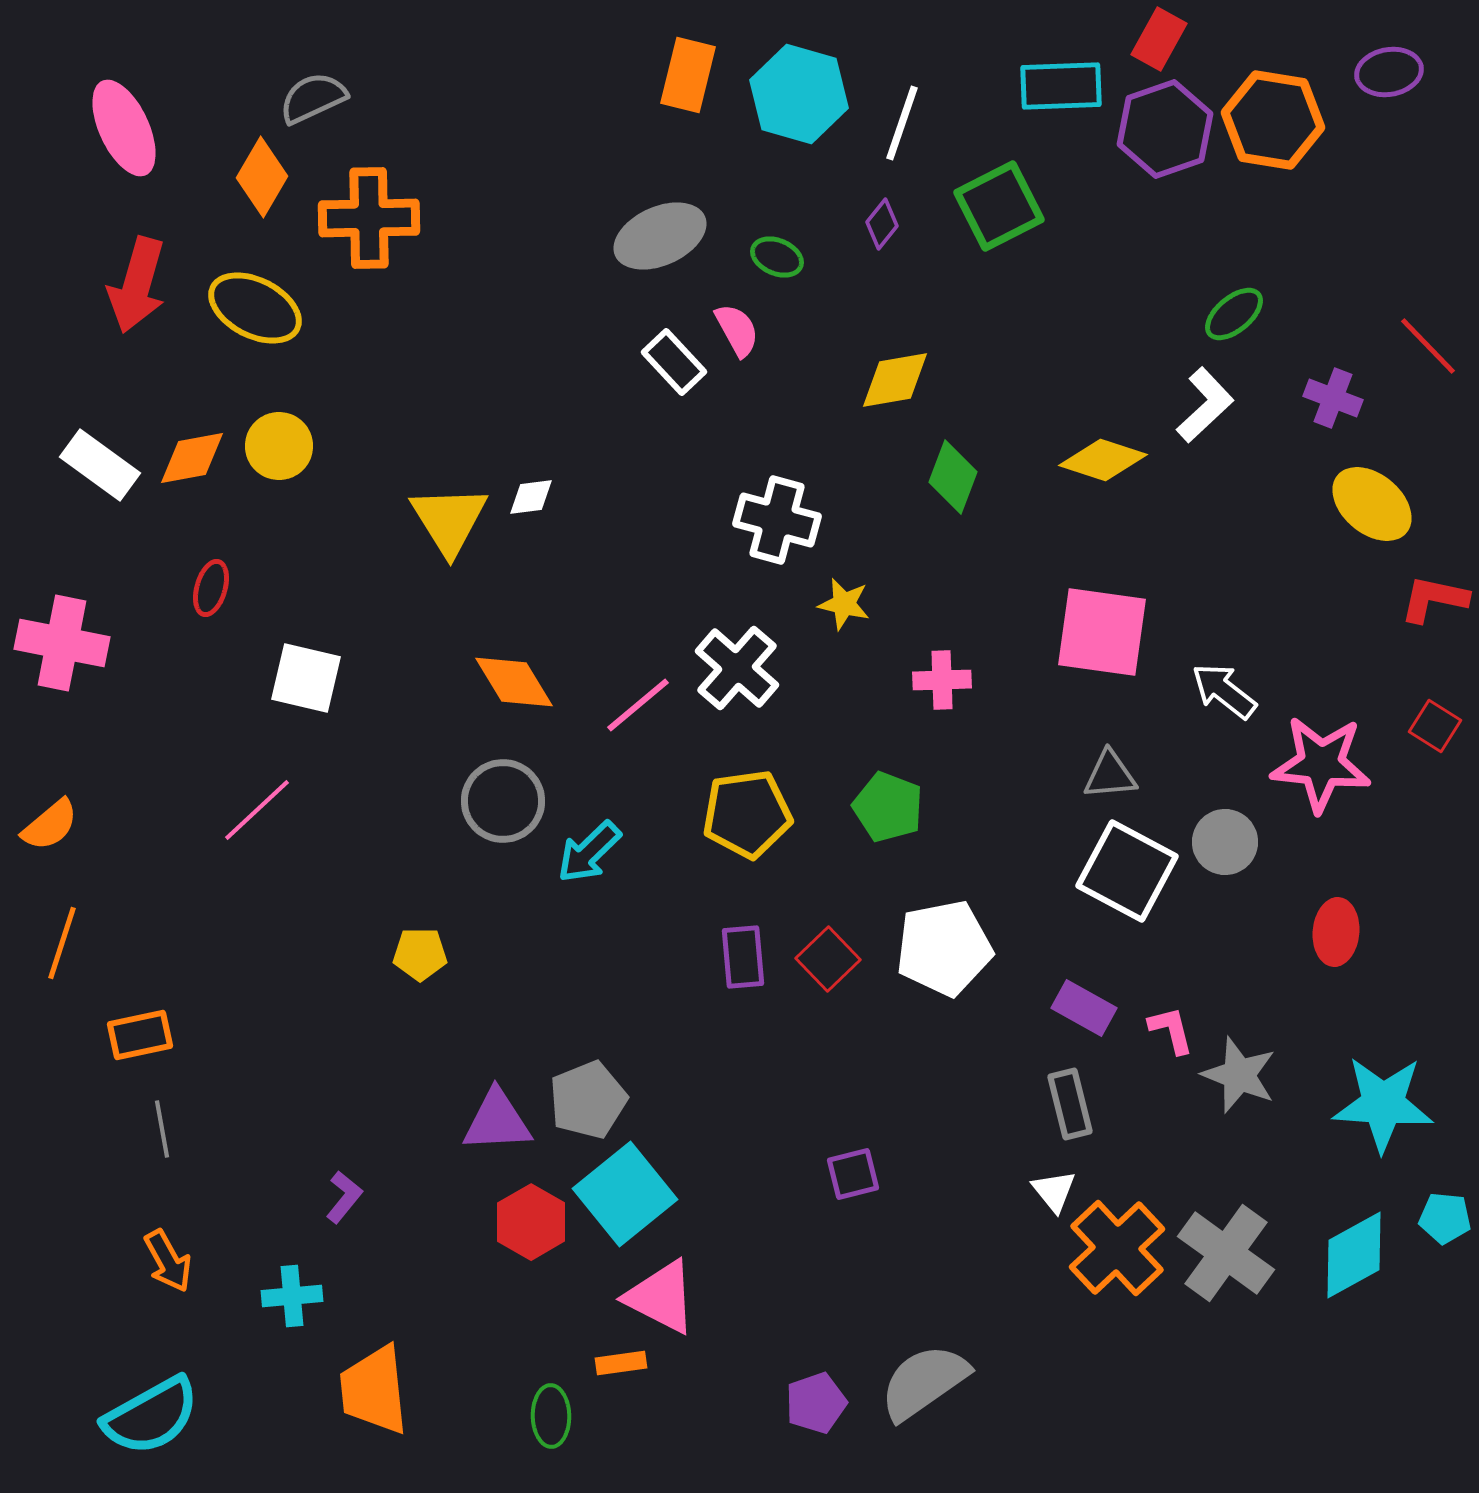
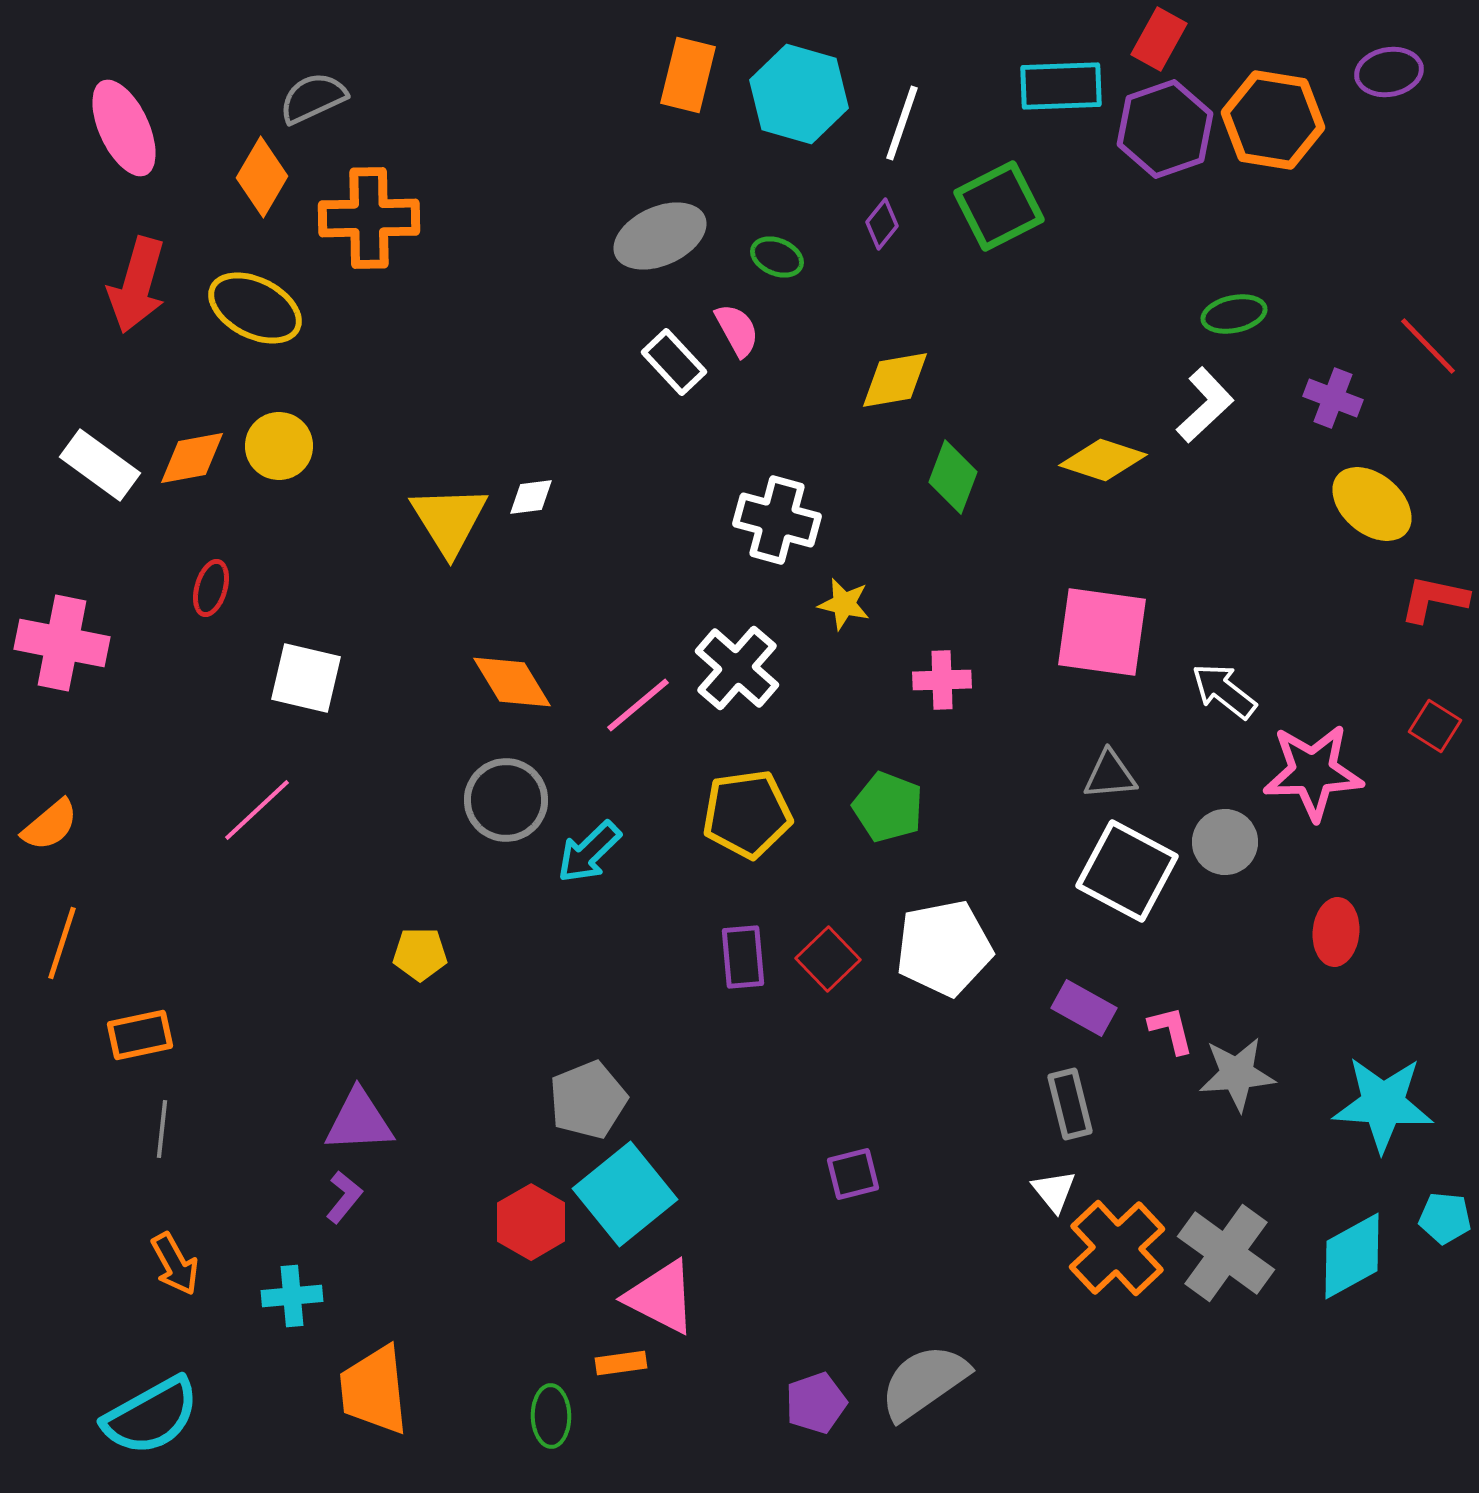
green ellipse at (1234, 314): rotated 28 degrees clockwise
orange diamond at (514, 682): moved 2 px left
pink star at (1321, 764): moved 8 px left, 8 px down; rotated 8 degrees counterclockwise
gray circle at (503, 801): moved 3 px right, 1 px up
gray star at (1239, 1075): moved 2 px left, 1 px up; rotated 26 degrees counterclockwise
purple triangle at (497, 1121): moved 138 px left
gray line at (162, 1129): rotated 16 degrees clockwise
cyan diamond at (1354, 1255): moved 2 px left, 1 px down
orange arrow at (168, 1261): moved 7 px right, 3 px down
